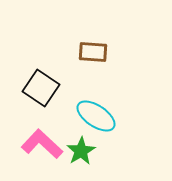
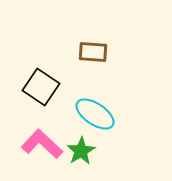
black square: moved 1 px up
cyan ellipse: moved 1 px left, 2 px up
